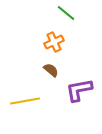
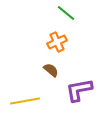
orange cross: moved 3 px right
